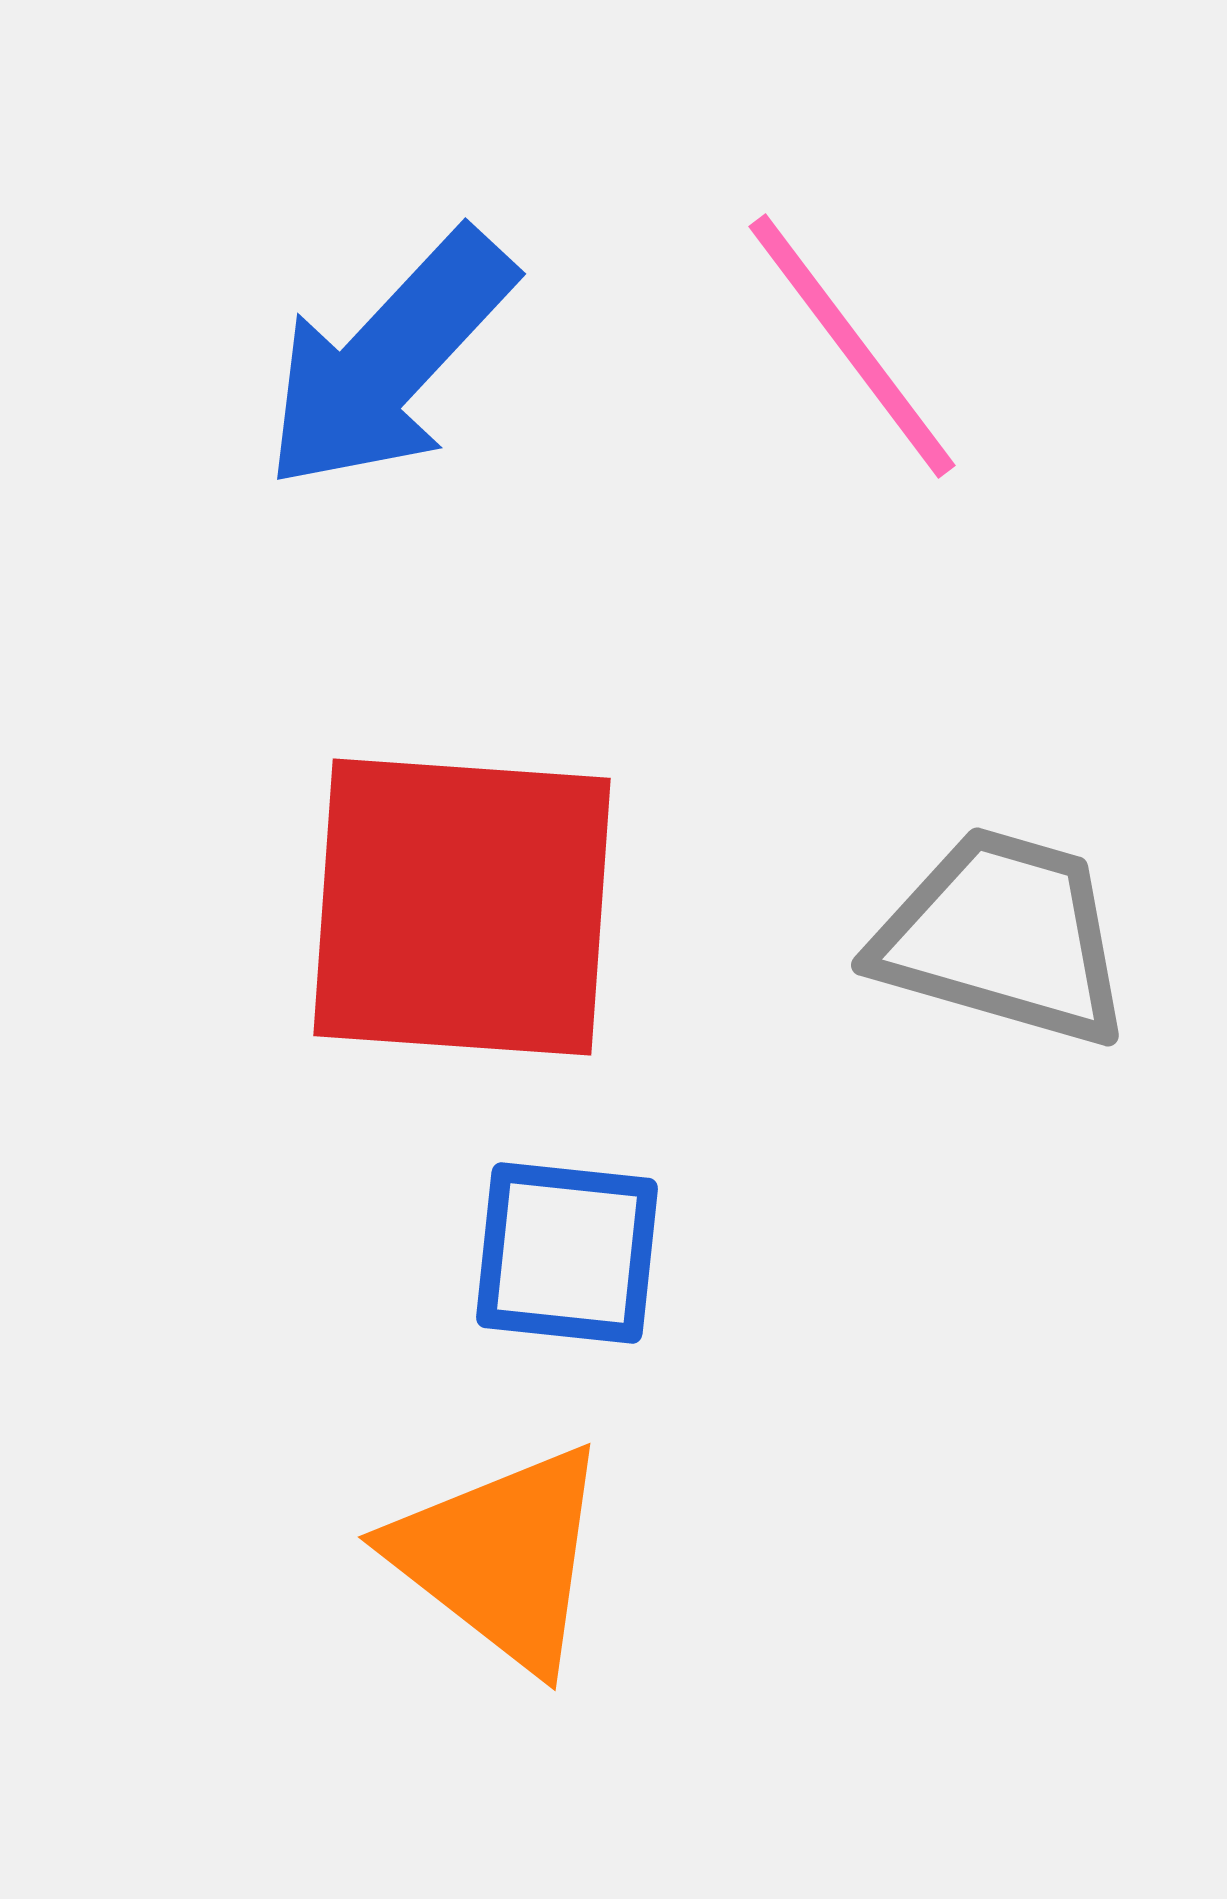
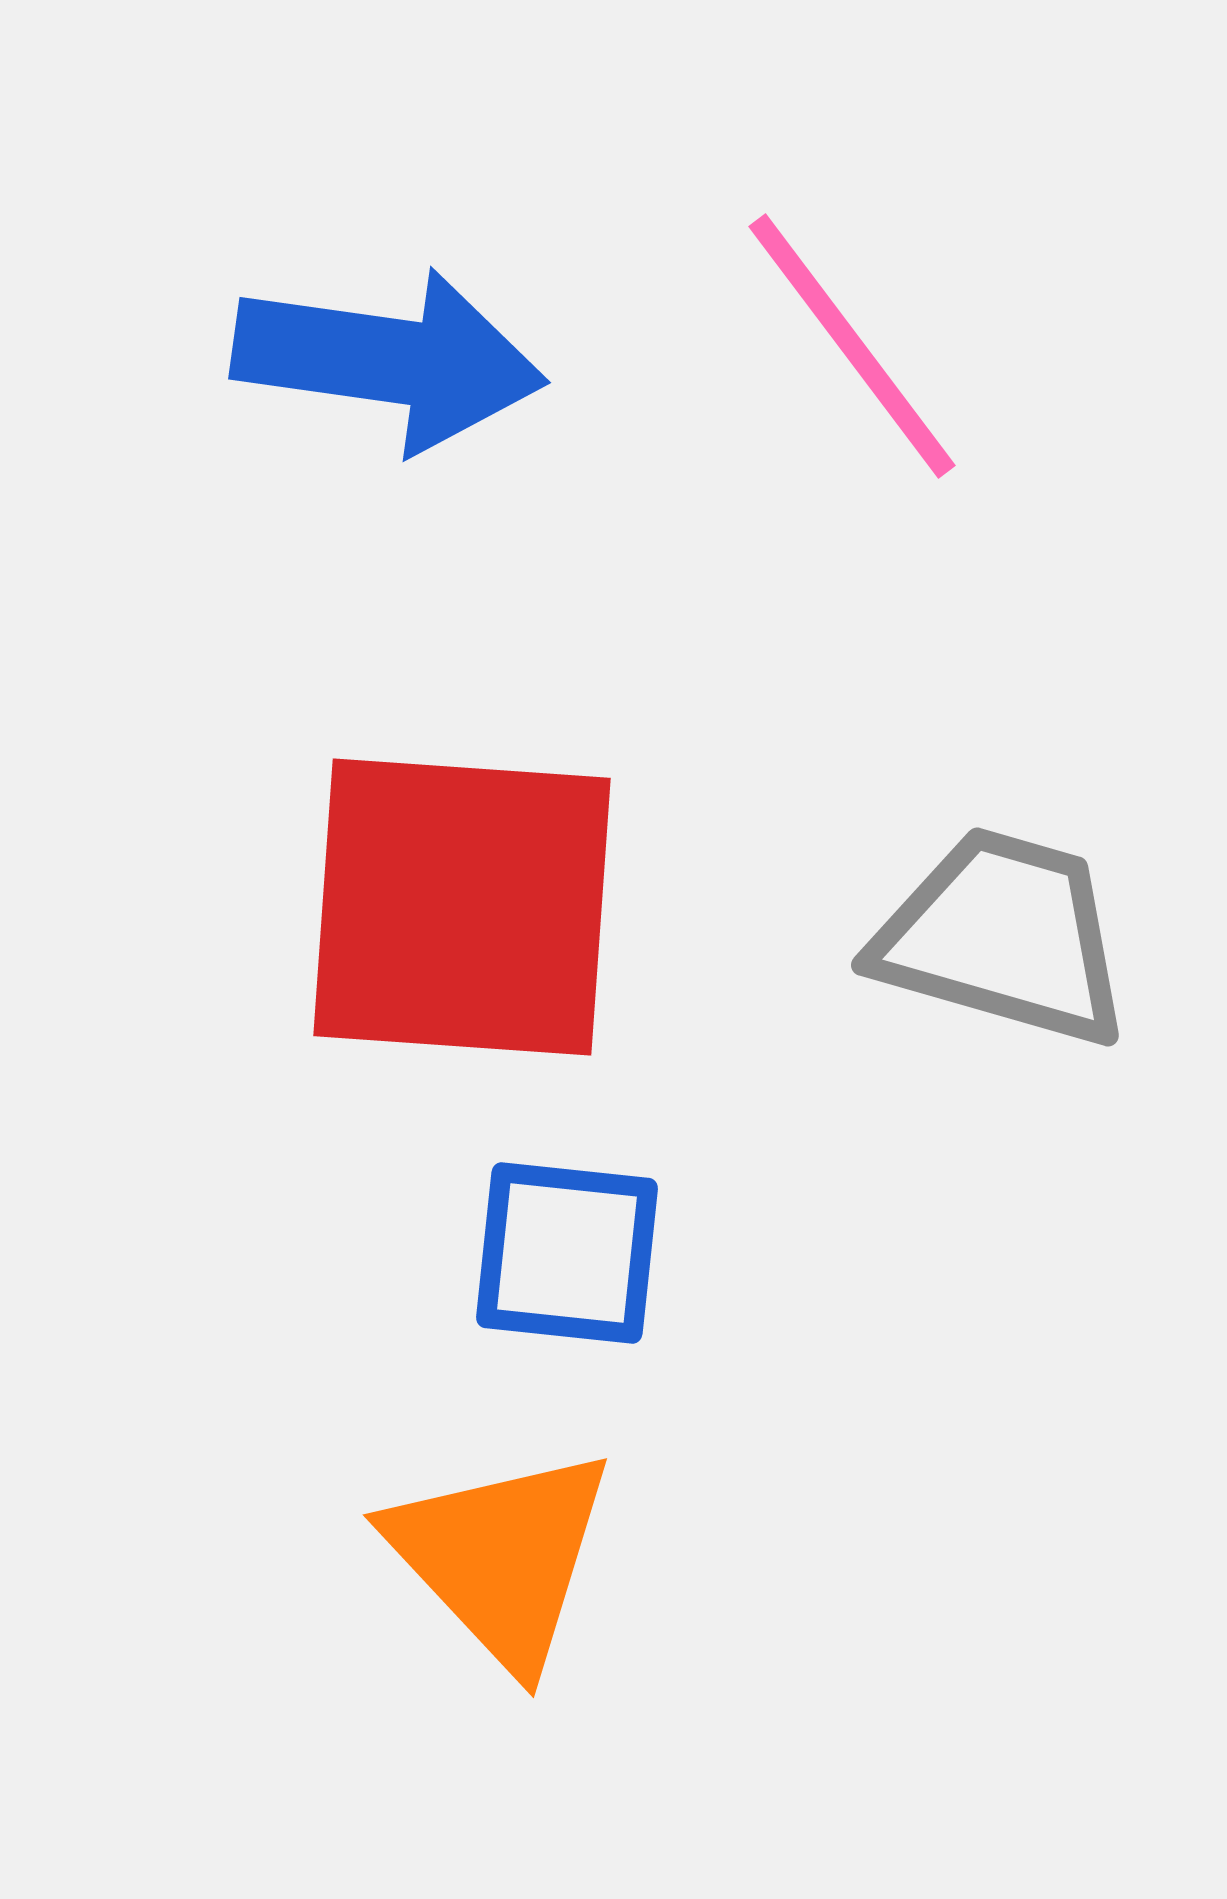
blue arrow: rotated 125 degrees counterclockwise
orange triangle: rotated 9 degrees clockwise
